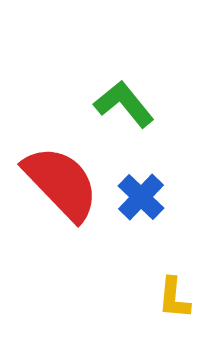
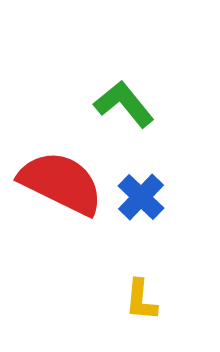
red semicircle: rotated 20 degrees counterclockwise
yellow L-shape: moved 33 px left, 2 px down
